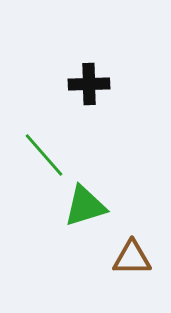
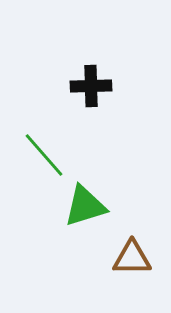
black cross: moved 2 px right, 2 px down
